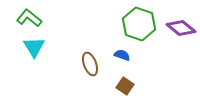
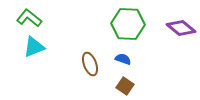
green hexagon: moved 11 px left; rotated 16 degrees counterclockwise
cyan triangle: rotated 40 degrees clockwise
blue semicircle: moved 1 px right, 4 px down
